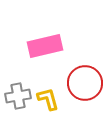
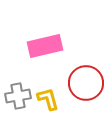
red circle: moved 1 px right
